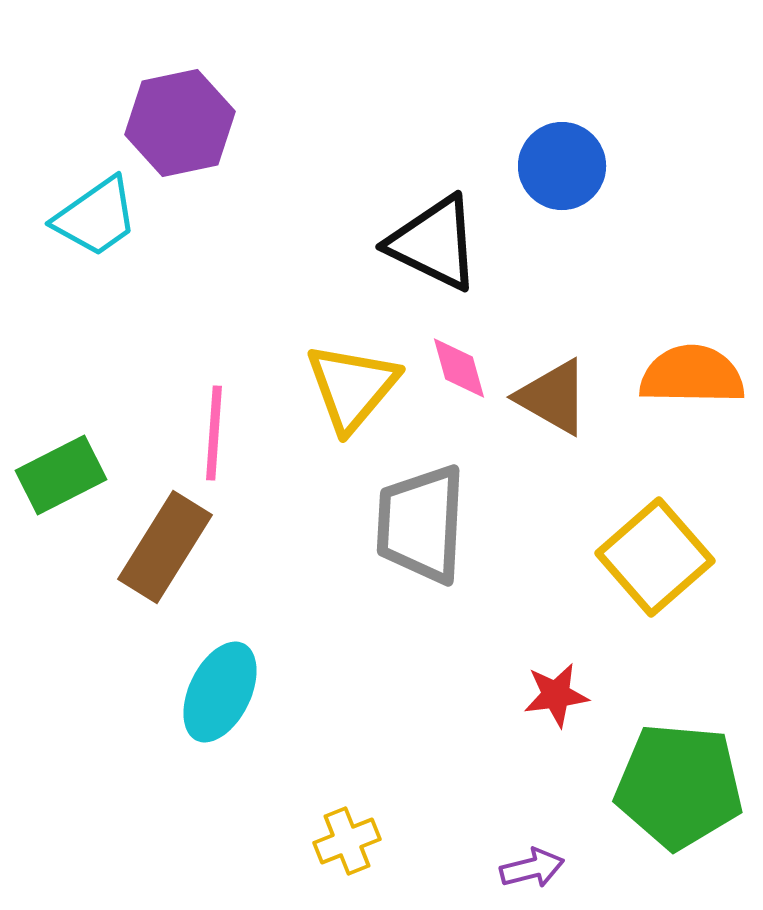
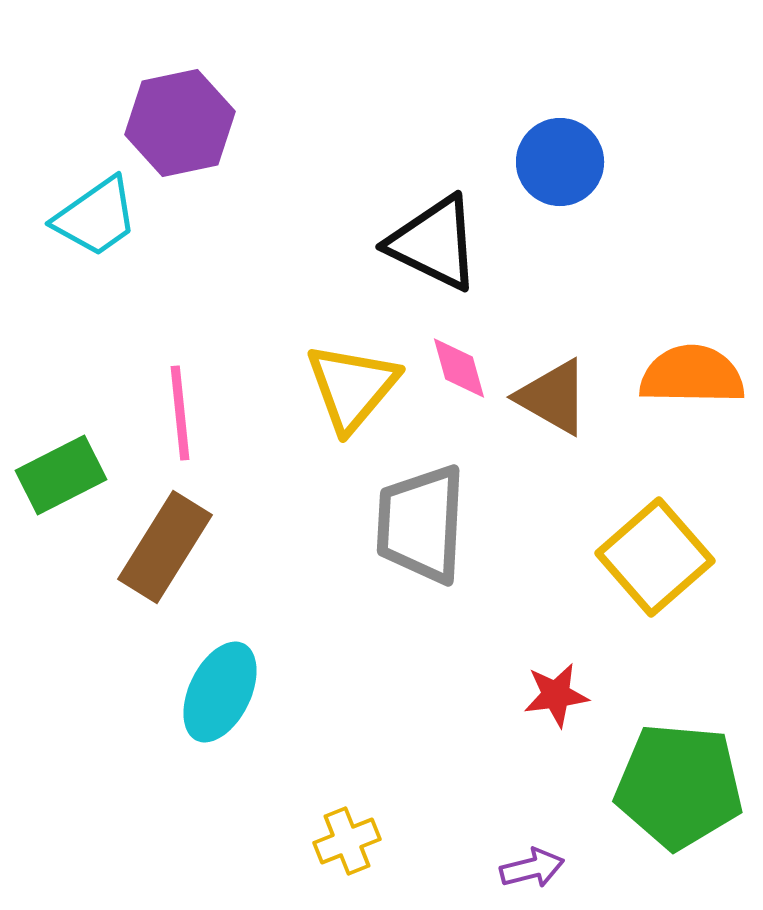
blue circle: moved 2 px left, 4 px up
pink line: moved 34 px left, 20 px up; rotated 10 degrees counterclockwise
